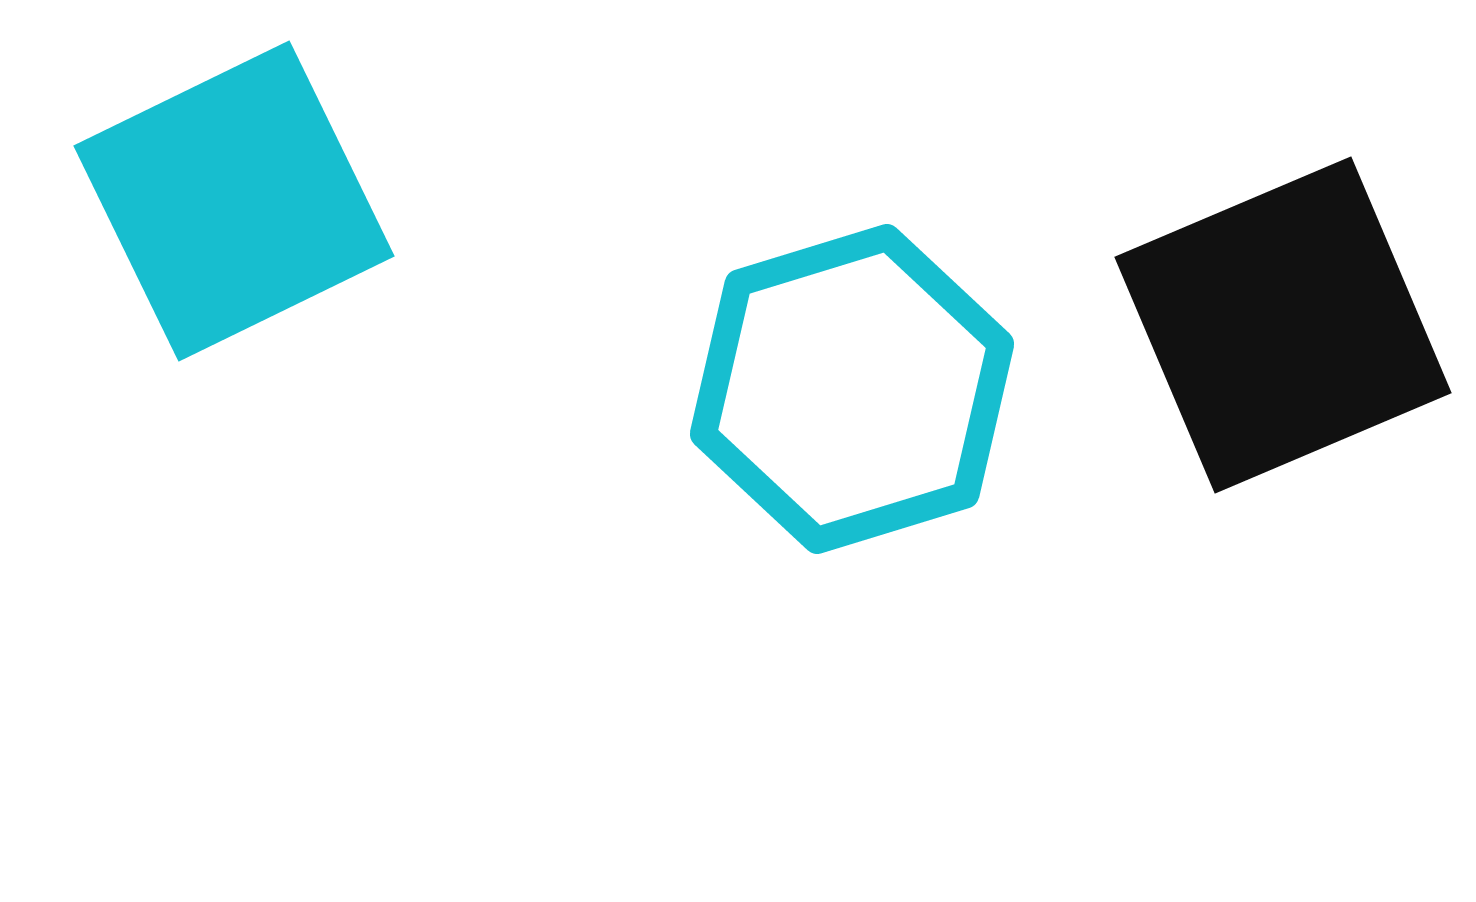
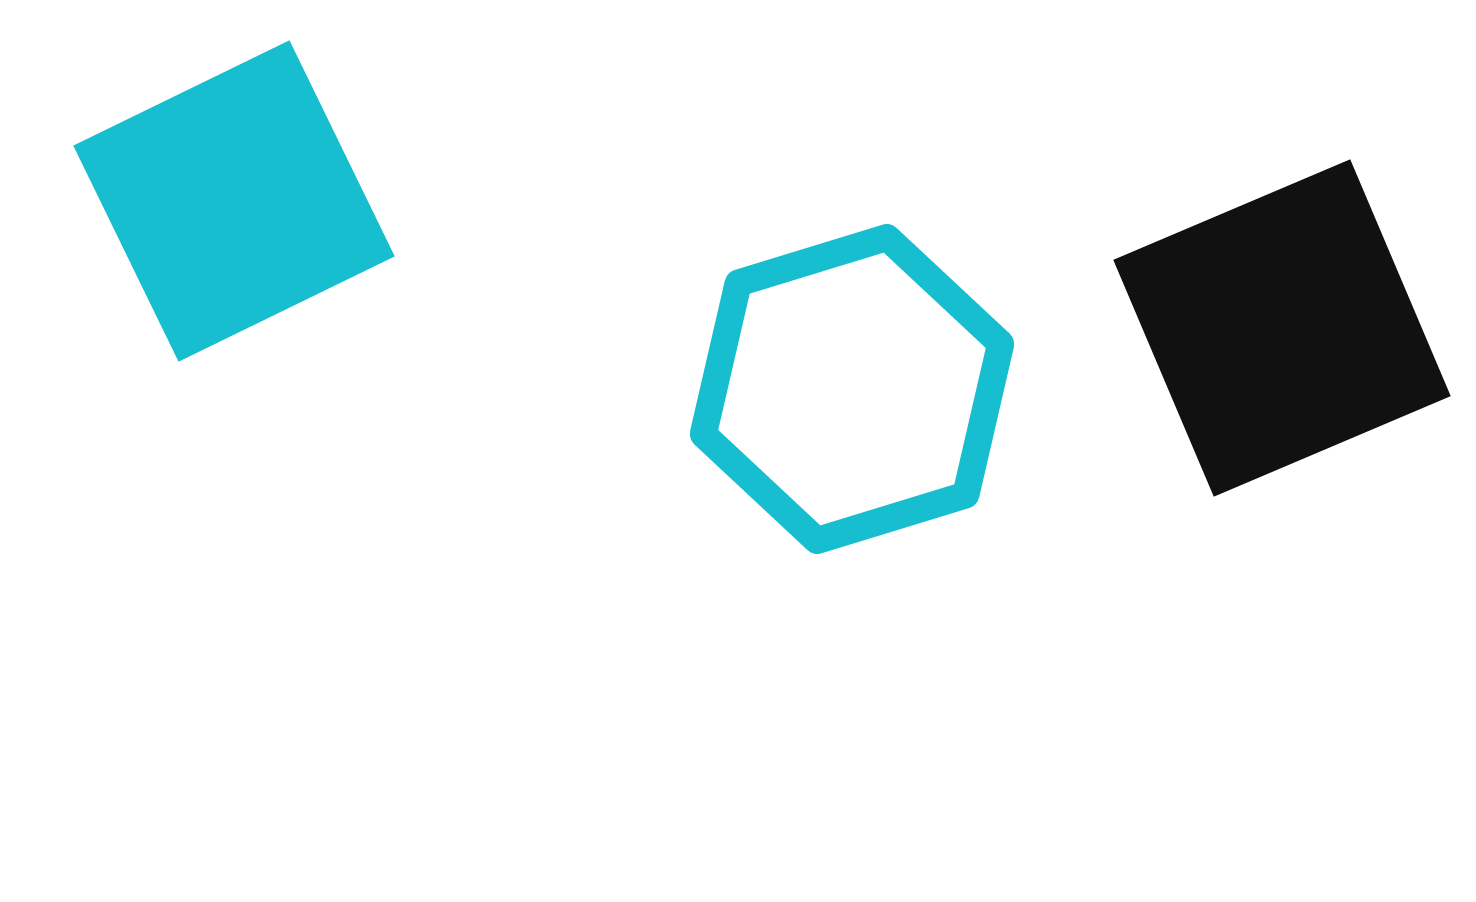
black square: moved 1 px left, 3 px down
